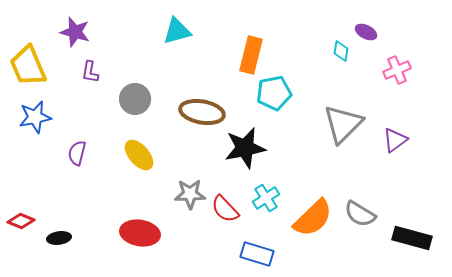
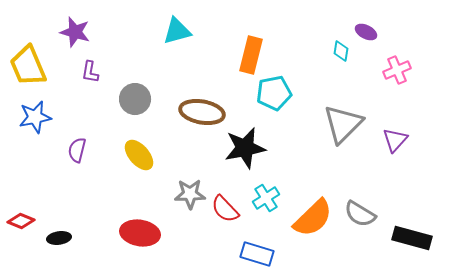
purple triangle: rotated 12 degrees counterclockwise
purple semicircle: moved 3 px up
